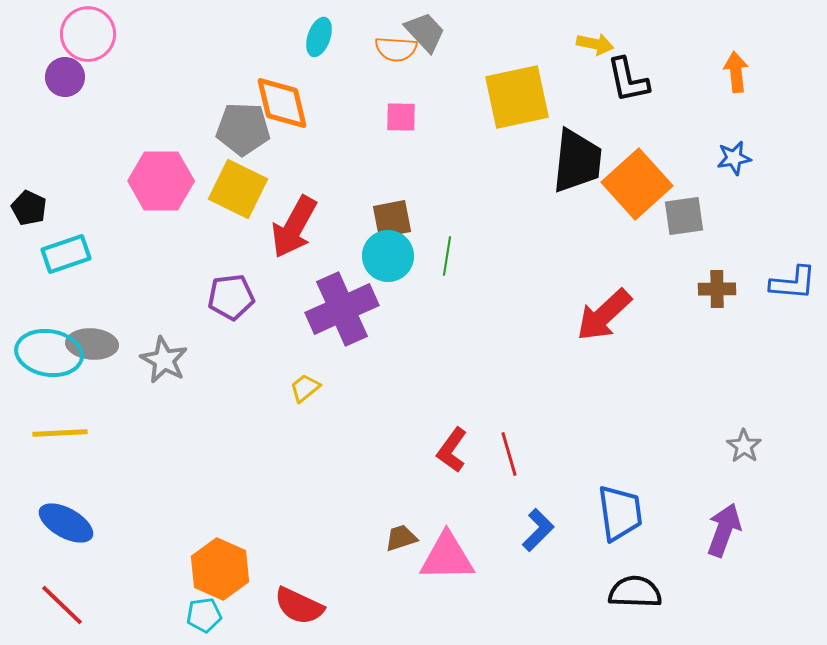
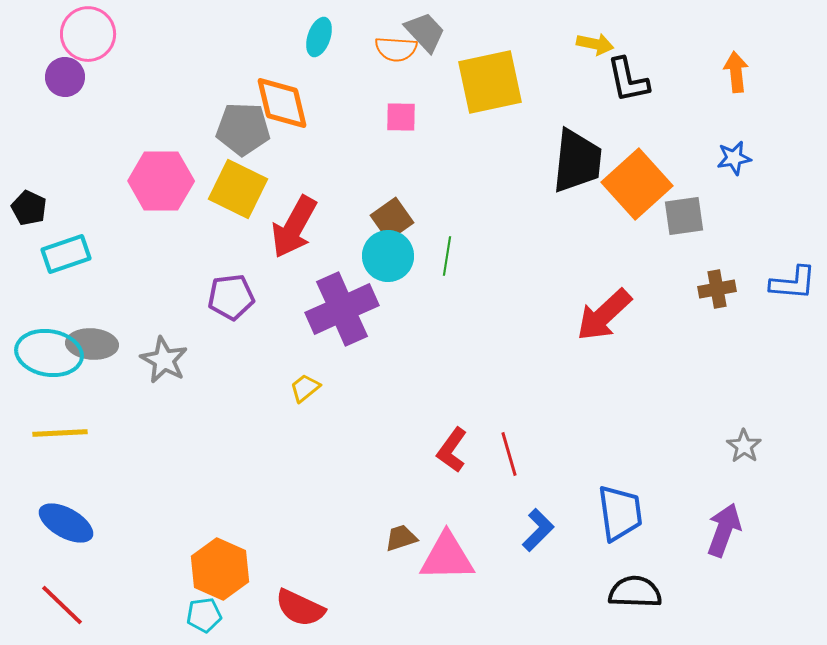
yellow square at (517, 97): moved 27 px left, 15 px up
brown square at (392, 219): rotated 24 degrees counterclockwise
brown cross at (717, 289): rotated 9 degrees counterclockwise
red semicircle at (299, 606): moved 1 px right, 2 px down
